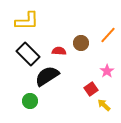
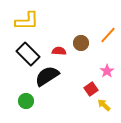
green circle: moved 4 px left
